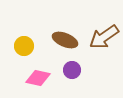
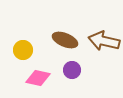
brown arrow: moved 4 px down; rotated 48 degrees clockwise
yellow circle: moved 1 px left, 4 px down
